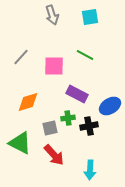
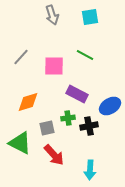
gray square: moved 3 px left
